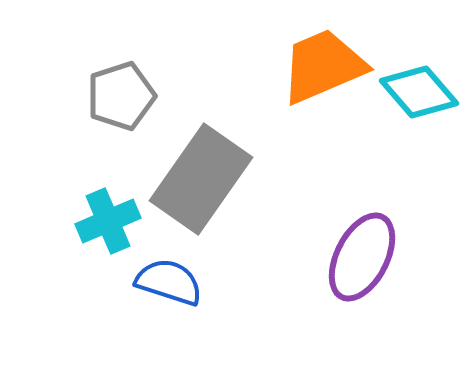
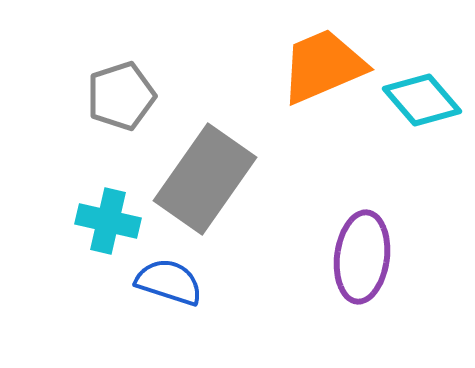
cyan diamond: moved 3 px right, 8 px down
gray rectangle: moved 4 px right
cyan cross: rotated 36 degrees clockwise
purple ellipse: rotated 20 degrees counterclockwise
